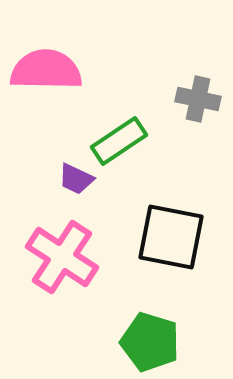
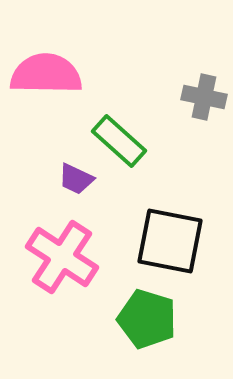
pink semicircle: moved 4 px down
gray cross: moved 6 px right, 2 px up
green rectangle: rotated 76 degrees clockwise
black square: moved 1 px left, 4 px down
green pentagon: moved 3 px left, 23 px up
